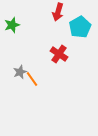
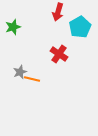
green star: moved 1 px right, 2 px down
orange line: rotated 42 degrees counterclockwise
